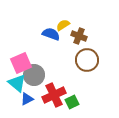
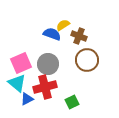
blue semicircle: moved 1 px right
gray circle: moved 14 px right, 11 px up
red cross: moved 9 px left, 8 px up; rotated 10 degrees clockwise
